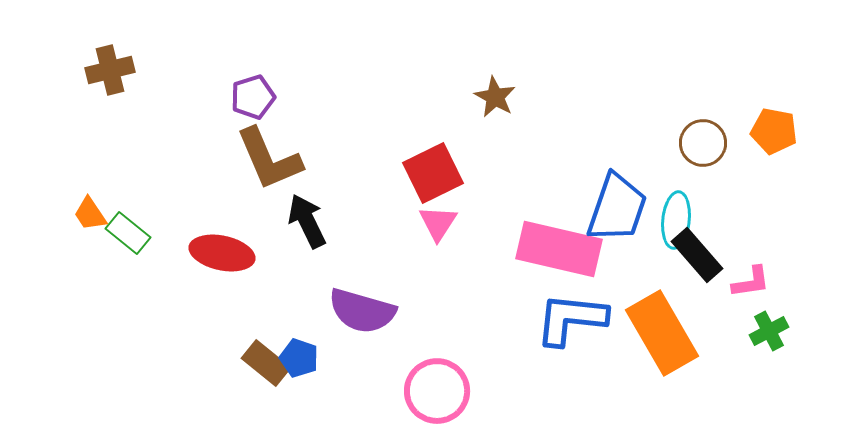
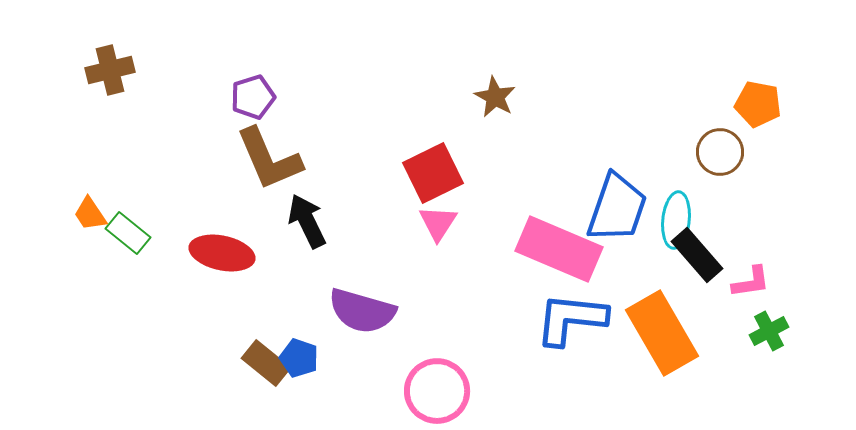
orange pentagon: moved 16 px left, 27 px up
brown circle: moved 17 px right, 9 px down
pink rectangle: rotated 10 degrees clockwise
